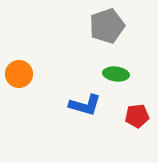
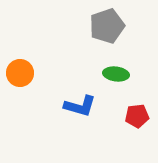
orange circle: moved 1 px right, 1 px up
blue L-shape: moved 5 px left, 1 px down
